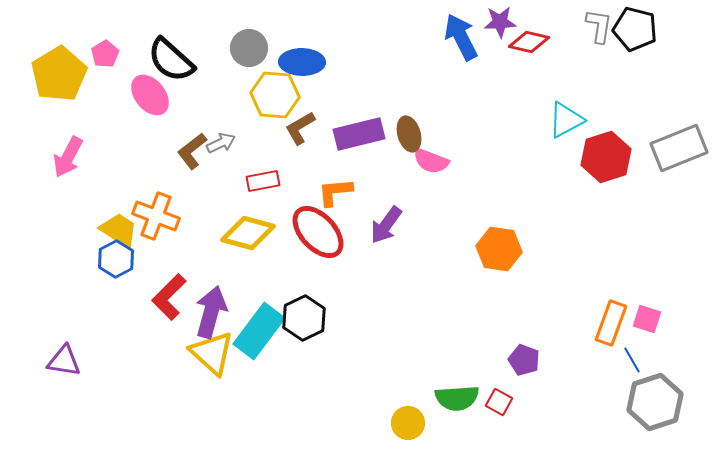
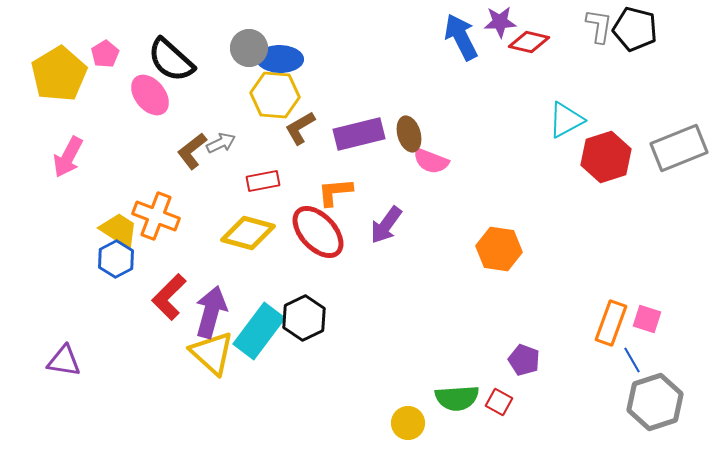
blue ellipse at (302, 62): moved 22 px left, 3 px up
